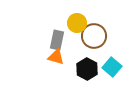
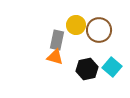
yellow circle: moved 1 px left, 2 px down
brown circle: moved 5 px right, 6 px up
orange triangle: moved 1 px left
black hexagon: rotated 20 degrees clockwise
